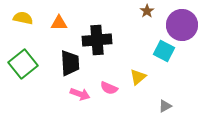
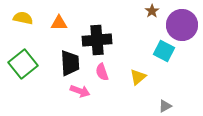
brown star: moved 5 px right
pink semicircle: moved 7 px left, 16 px up; rotated 48 degrees clockwise
pink arrow: moved 3 px up
